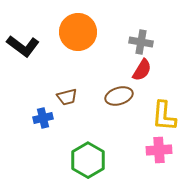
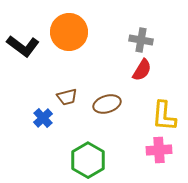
orange circle: moved 9 px left
gray cross: moved 2 px up
brown ellipse: moved 12 px left, 8 px down
blue cross: rotated 30 degrees counterclockwise
